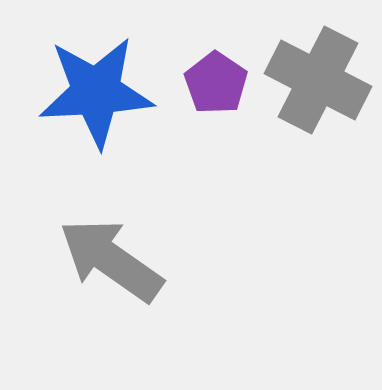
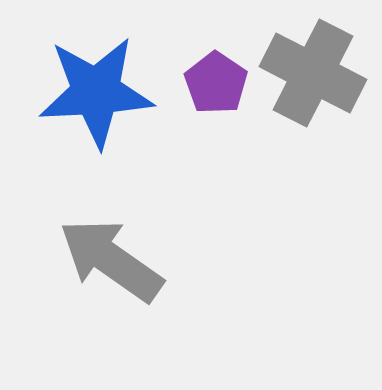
gray cross: moved 5 px left, 7 px up
